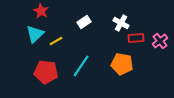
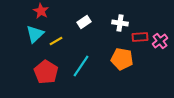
white cross: moved 1 px left; rotated 21 degrees counterclockwise
red rectangle: moved 4 px right, 1 px up
orange pentagon: moved 5 px up
red pentagon: rotated 25 degrees clockwise
